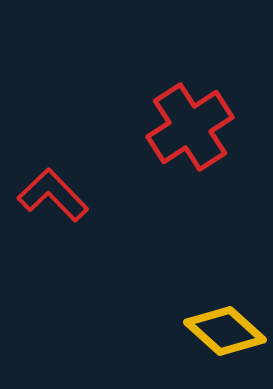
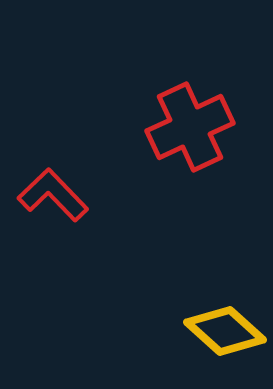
red cross: rotated 8 degrees clockwise
